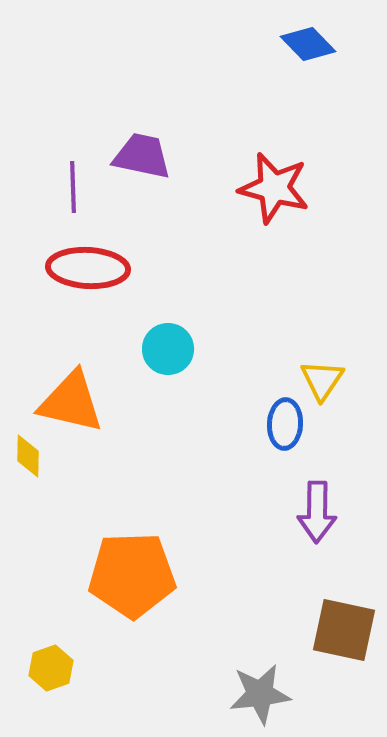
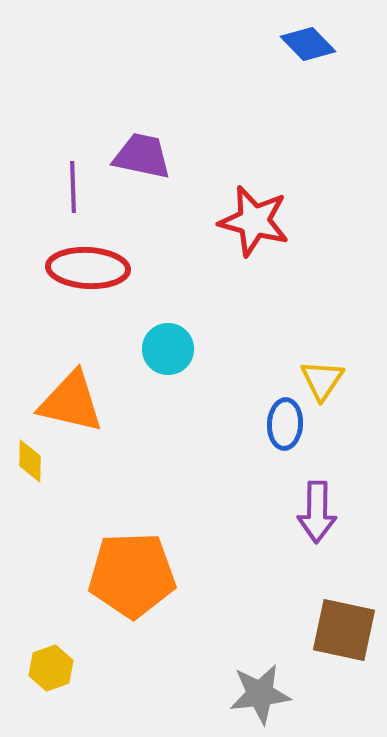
red star: moved 20 px left, 33 px down
yellow diamond: moved 2 px right, 5 px down
